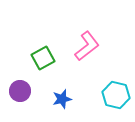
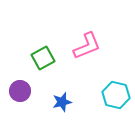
pink L-shape: rotated 16 degrees clockwise
blue star: moved 3 px down
